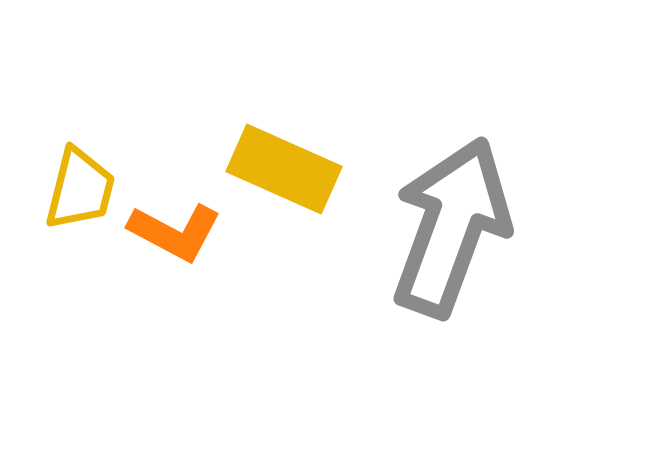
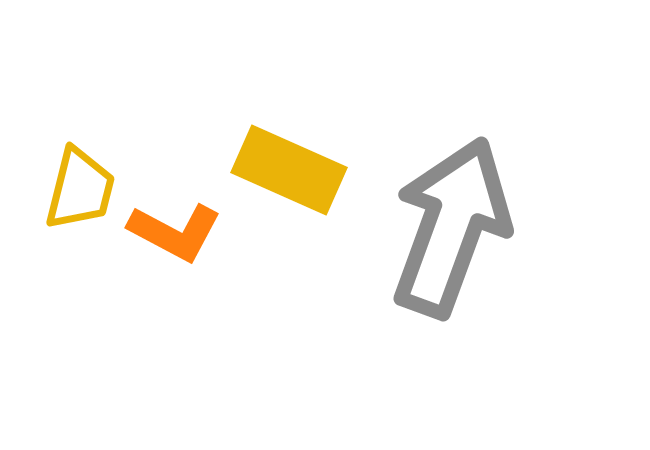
yellow rectangle: moved 5 px right, 1 px down
